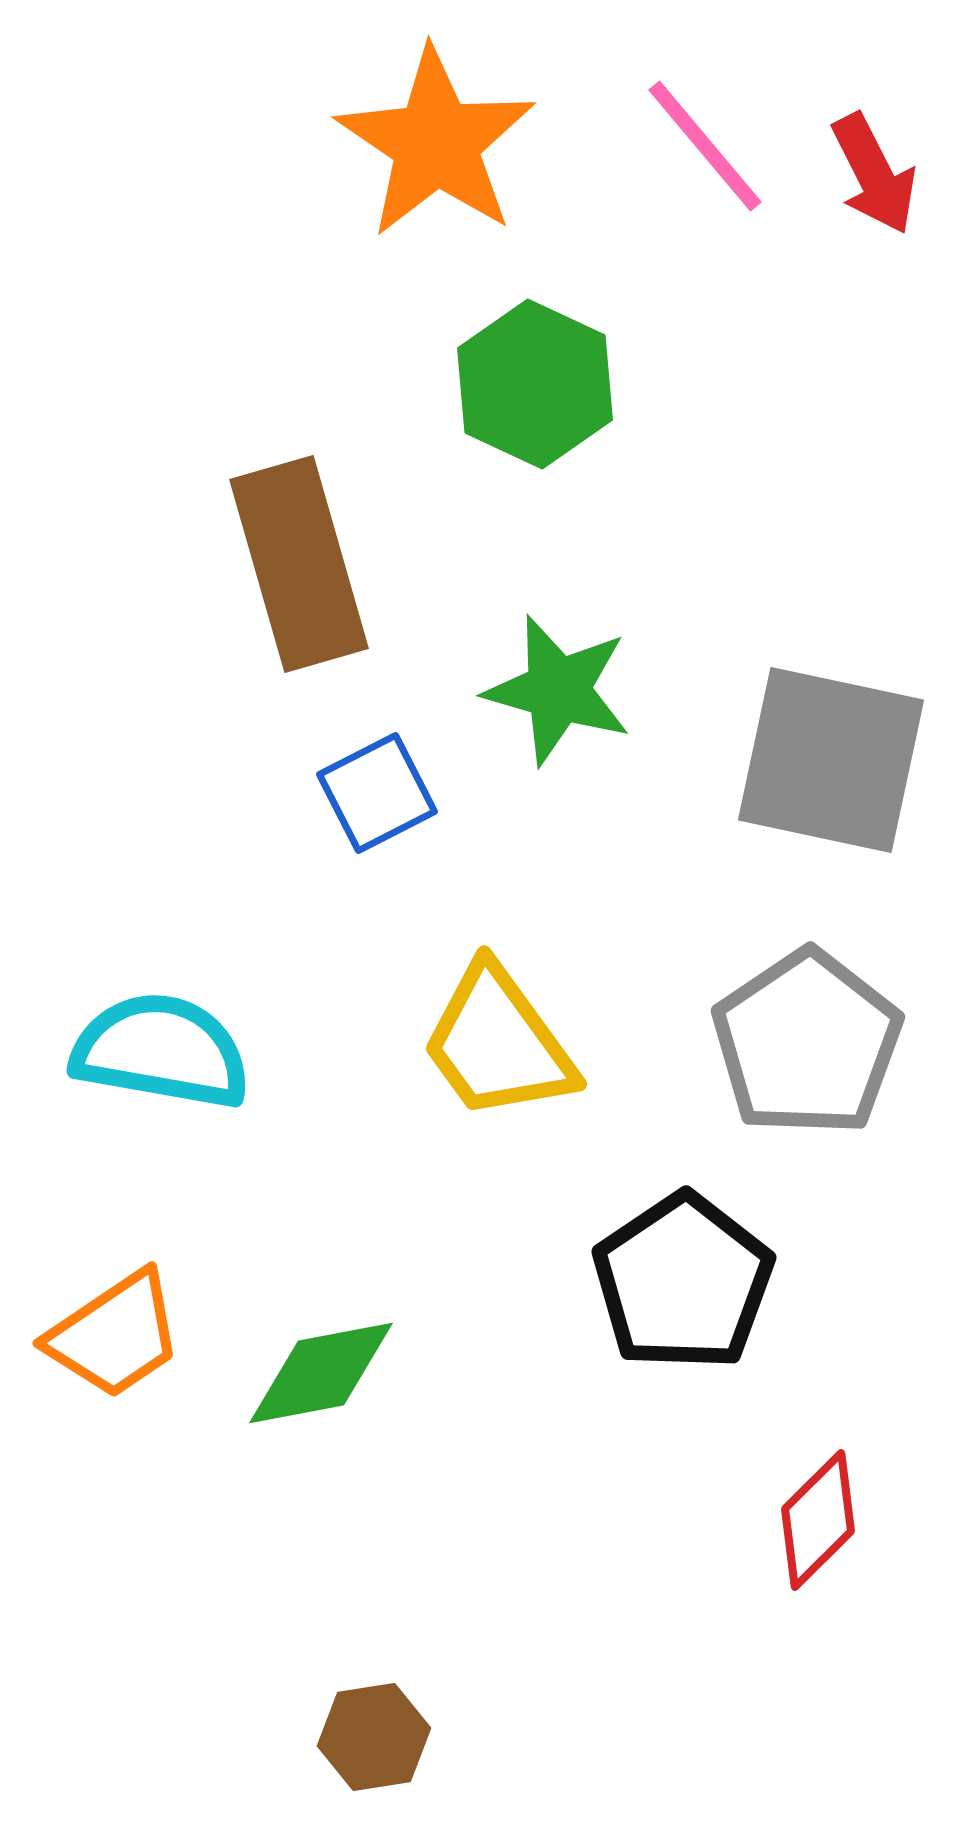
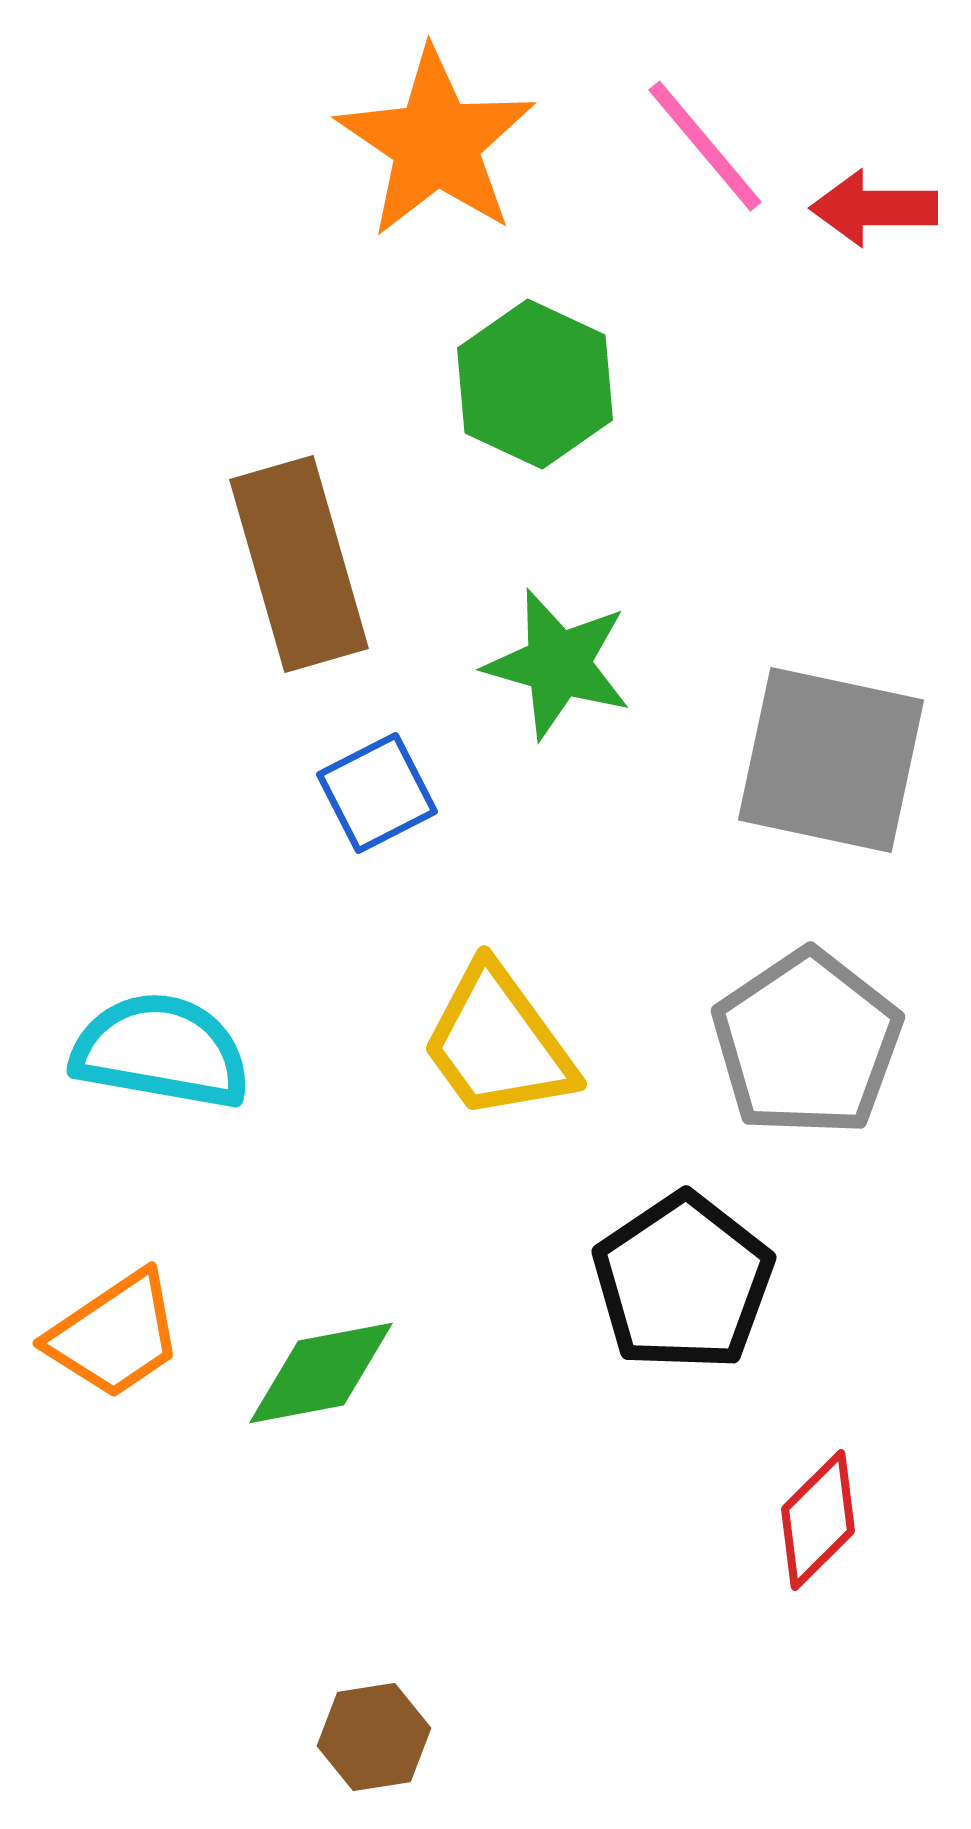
red arrow: moved 34 px down; rotated 117 degrees clockwise
green star: moved 26 px up
